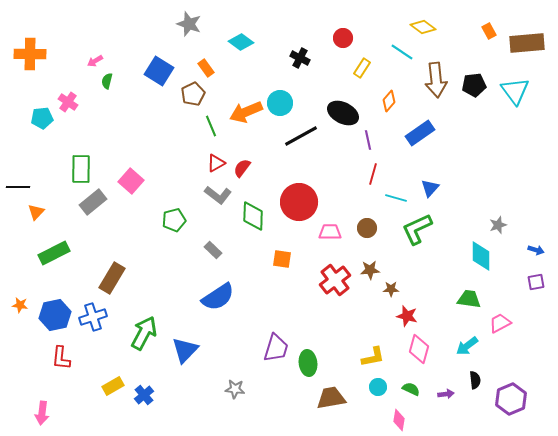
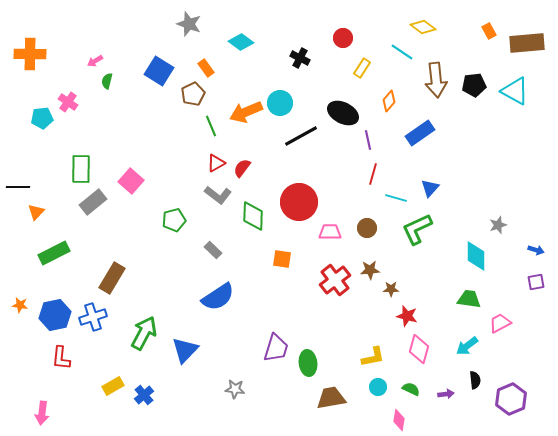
cyan triangle at (515, 91): rotated 24 degrees counterclockwise
cyan diamond at (481, 256): moved 5 px left
